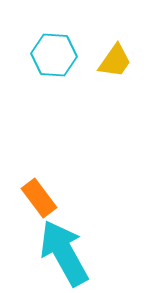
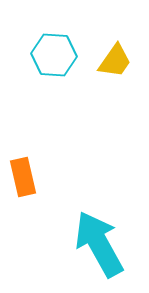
orange rectangle: moved 16 px left, 21 px up; rotated 24 degrees clockwise
cyan arrow: moved 35 px right, 9 px up
